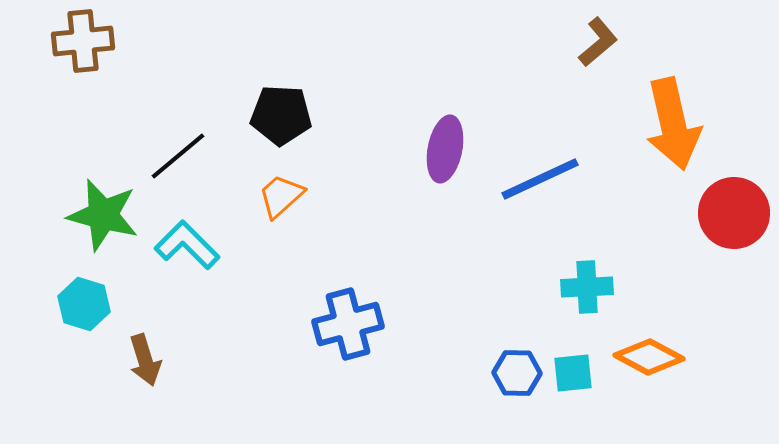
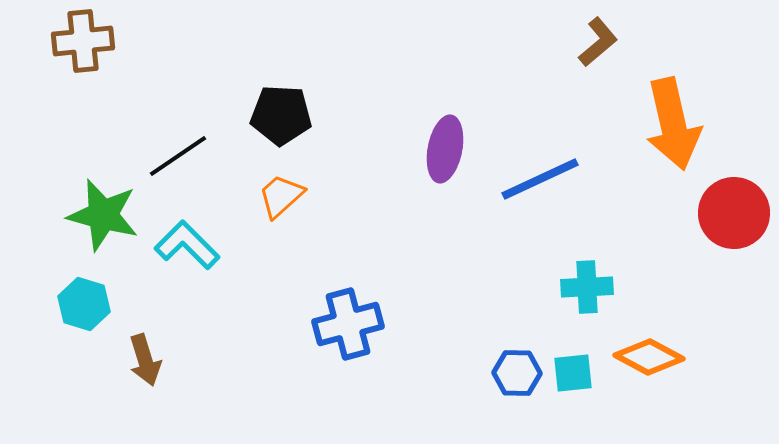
black line: rotated 6 degrees clockwise
